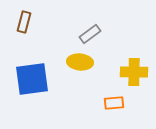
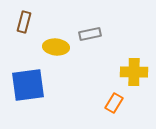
gray rectangle: rotated 25 degrees clockwise
yellow ellipse: moved 24 px left, 15 px up
blue square: moved 4 px left, 6 px down
orange rectangle: rotated 54 degrees counterclockwise
